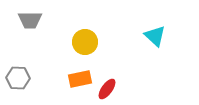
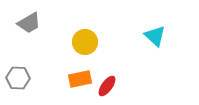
gray trapezoid: moved 1 px left, 3 px down; rotated 30 degrees counterclockwise
red ellipse: moved 3 px up
